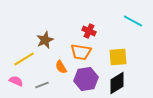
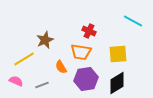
yellow square: moved 3 px up
